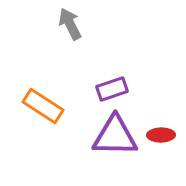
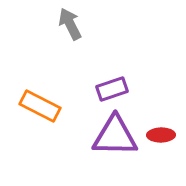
orange rectangle: moved 3 px left; rotated 6 degrees counterclockwise
